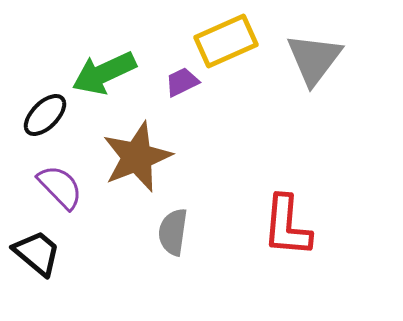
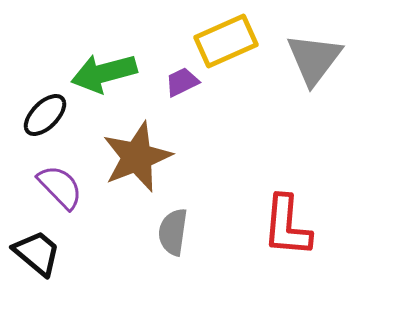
green arrow: rotated 10 degrees clockwise
